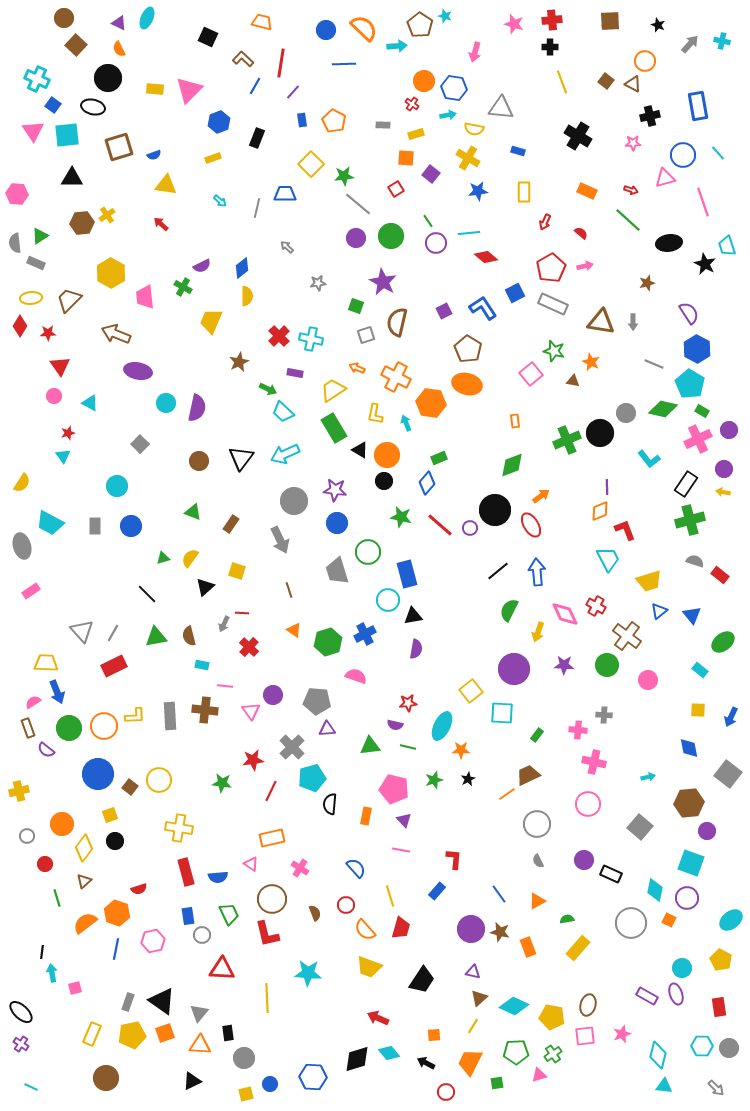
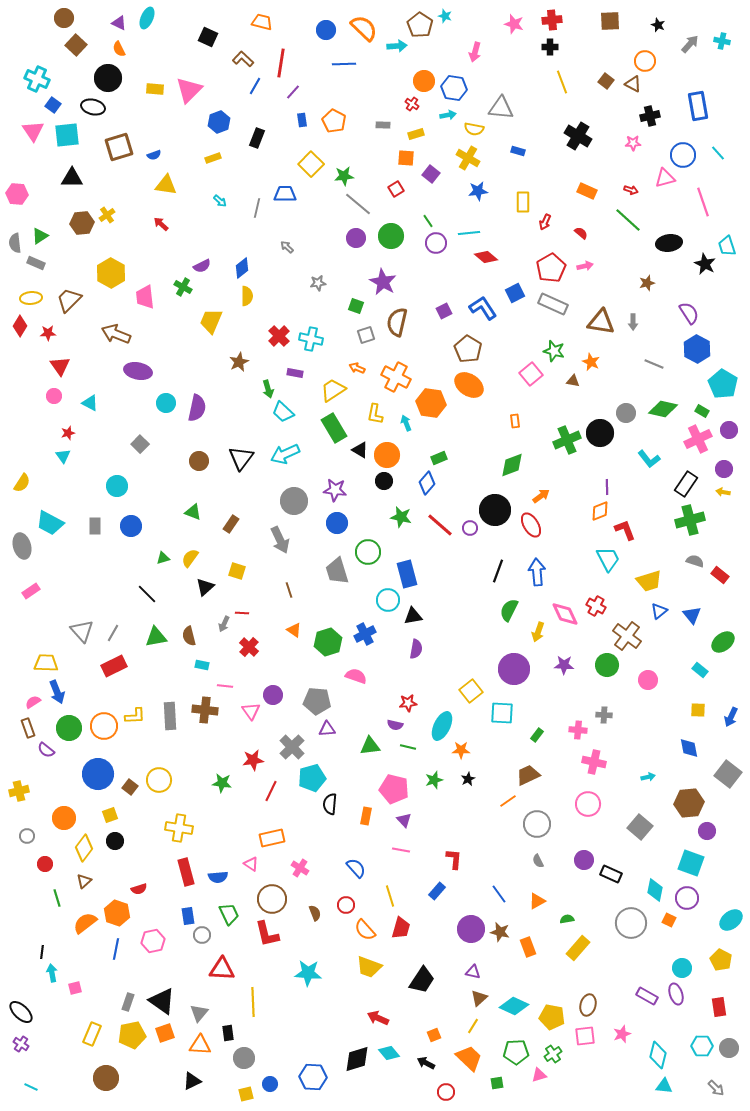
yellow rectangle at (524, 192): moved 1 px left, 10 px down
orange ellipse at (467, 384): moved 2 px right, 1 px down; rotated 20 degrees clockwise
cyan pentagon at (690, 384): moved 33 px right
green arrow at (268, 389): rotated 48 degrees clockwise
black line at (498, 571): rotated 30 degrees counterclockwise
orange line at (507, 794): moved 1 px right, 7 px down
orange circle at (62, 824): moved 2 px right, 6 px up
yellow line at (267, 998): moved 14 px left, 4 px down
orange square at (434, 1035): rotated 16 degrees counterclockwise
orange trapezoid at (470, 1062): moved 1 px left, 4 px up; rotated 108 degrees clockwise
